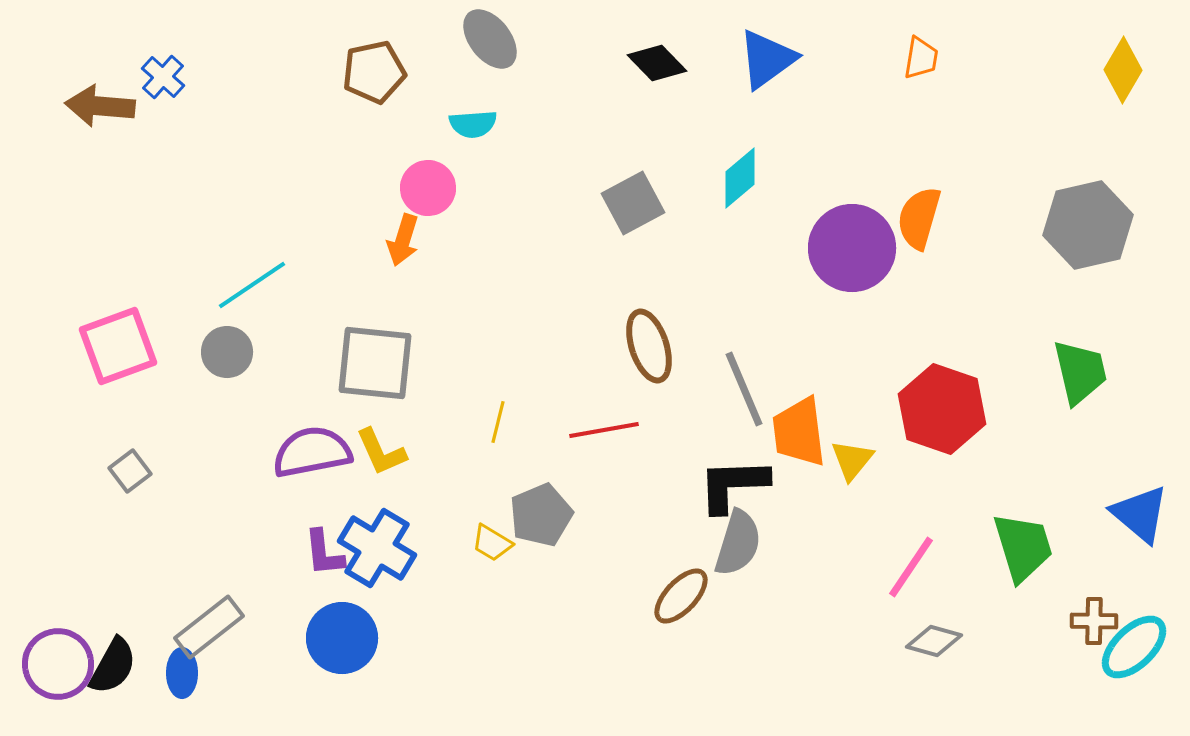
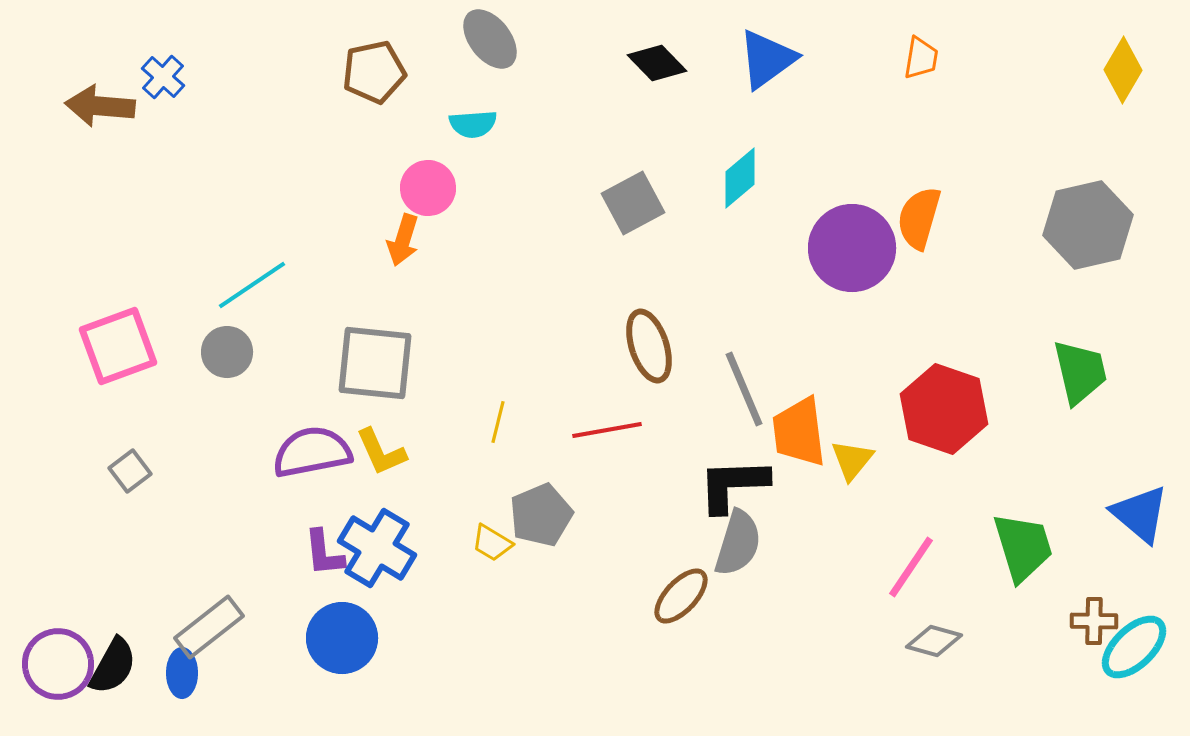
red hexagon at (942, 409): moved 2 px right
red line at (604, 430): moved 3 px right
